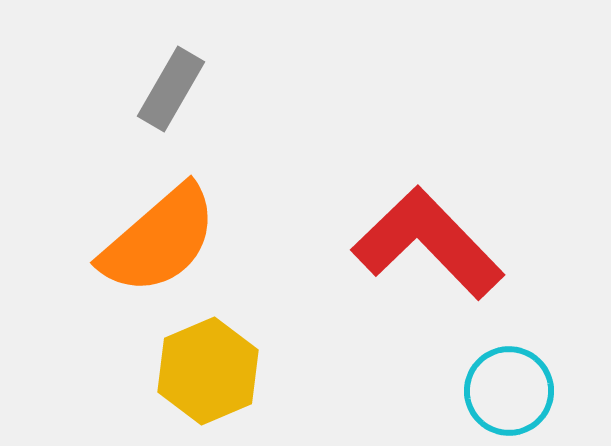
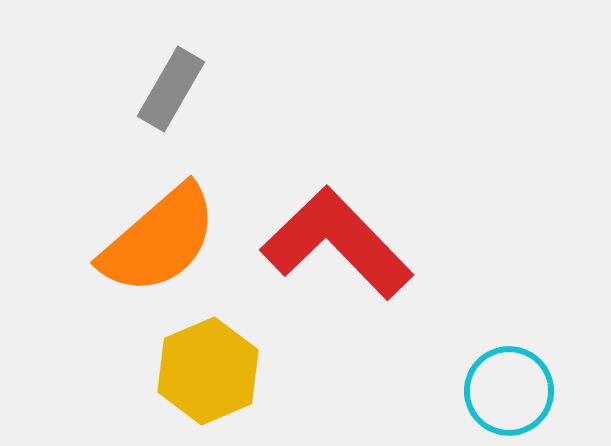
red L-shape: moved 91 px left
